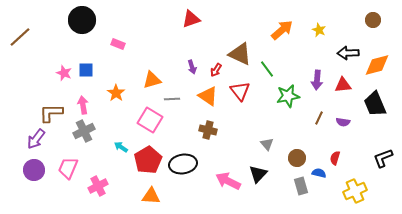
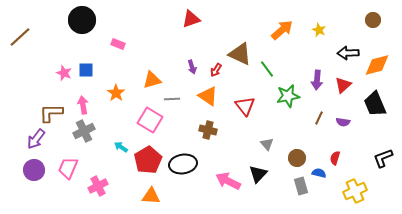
red triangle at (343, 85): rotated 36 degrees counterclockwise
red triangle at (240, 91): moved 5 px right, 15 px down
